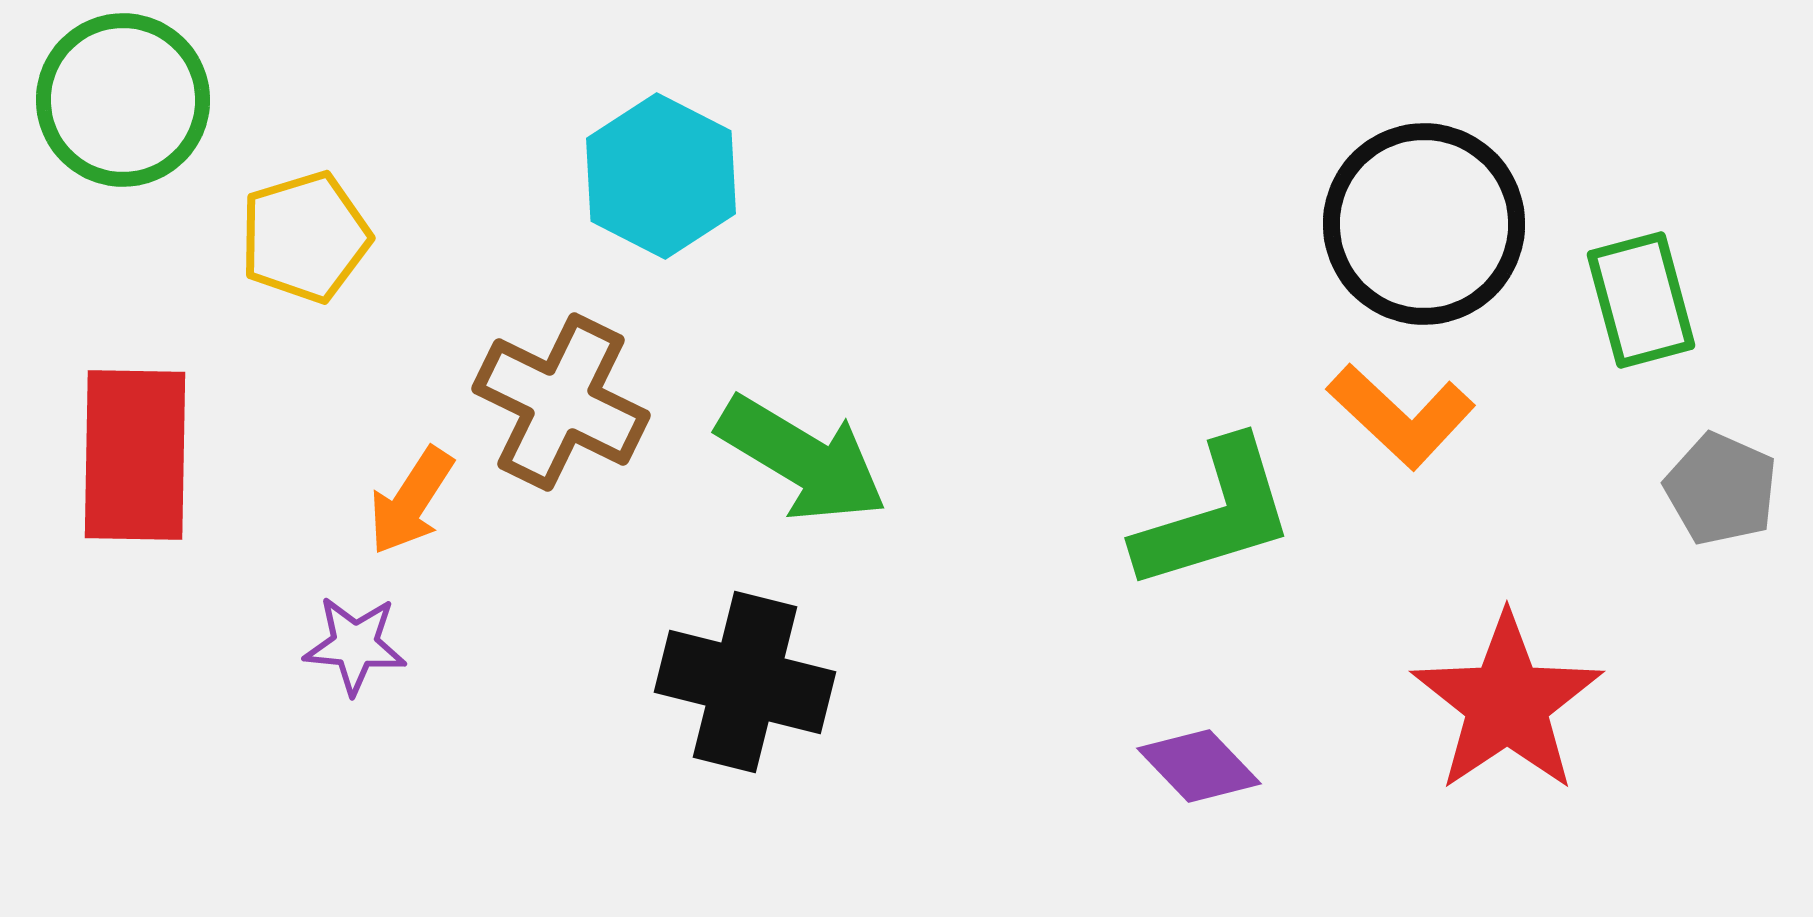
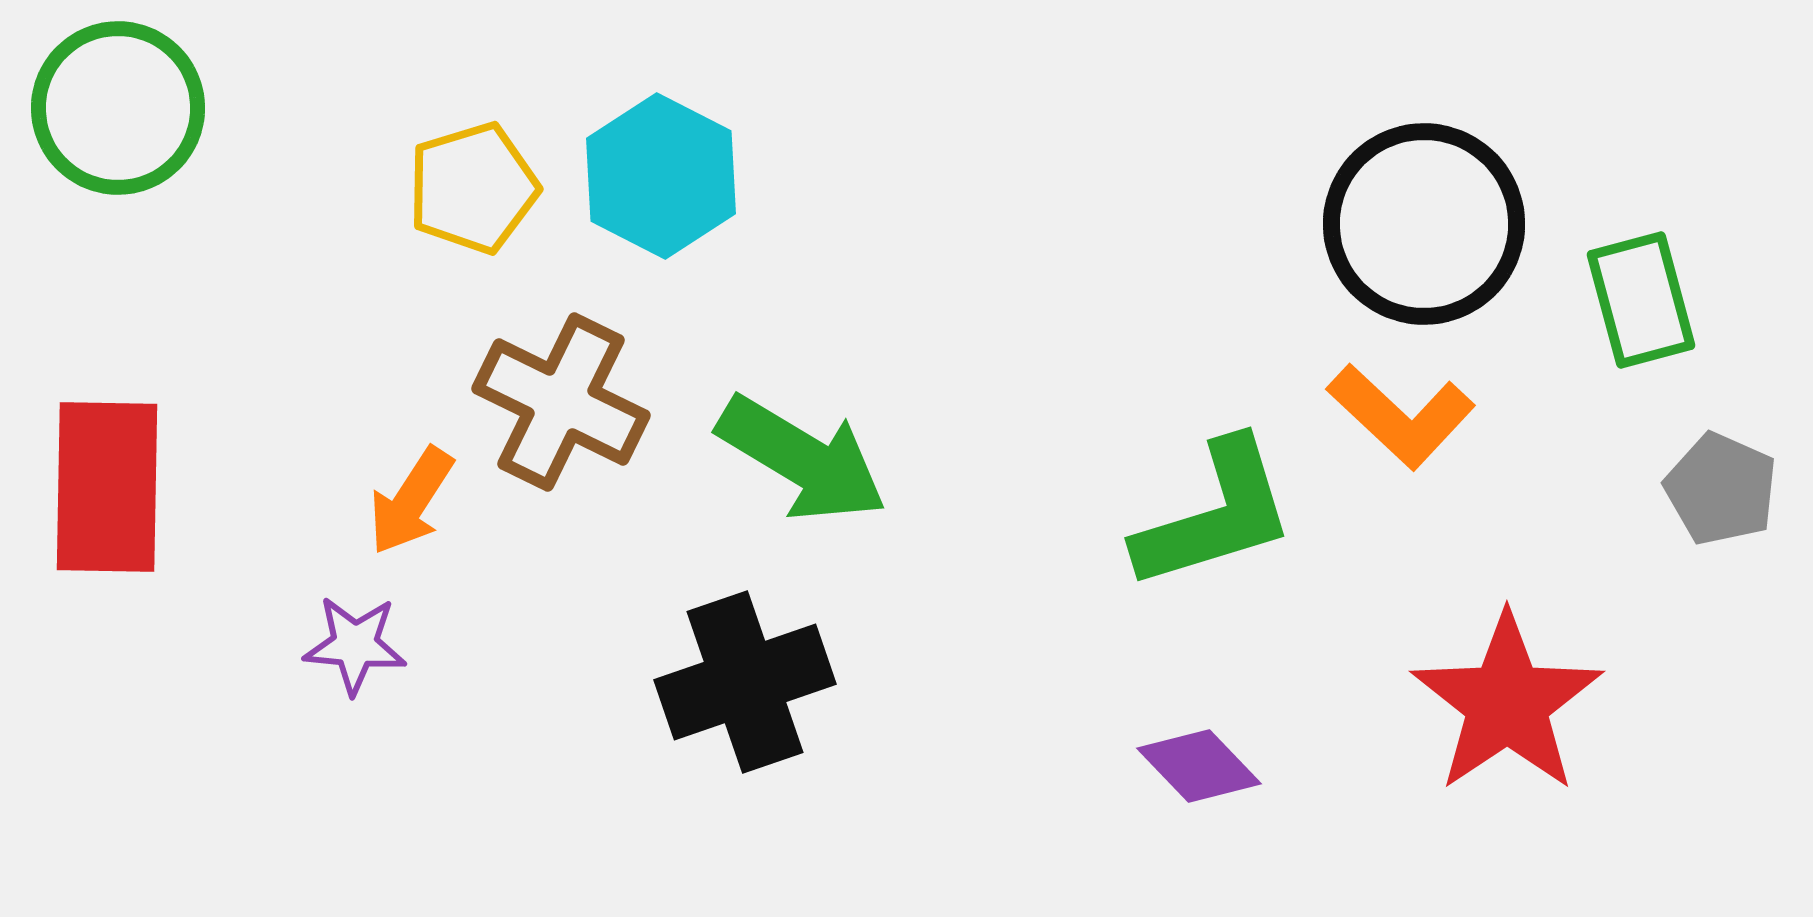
green circle: moved 5 px left, 8 px down
yellow pentagon: moved 168 px right, 49 px up
red rectangle: moved 28 px left, 32 px down
black cross: rotated 33 degrees counterclockwise
